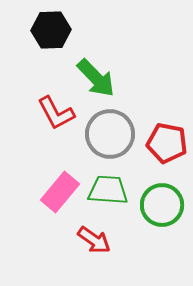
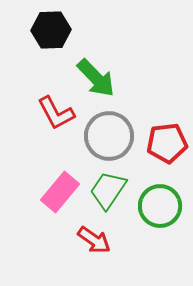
gray circle: moved 1 px left, 2 px down
red pentagon: rotated 18 degrees counterclockwise
green trapezoid: rotated 60 degrees counterclockwise
green circle: moved 2 px left, 1 px down
